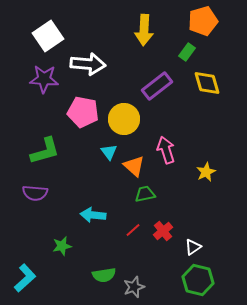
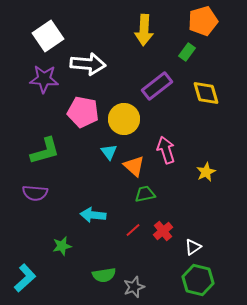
yellow diamond: moved 1 px left, 10 px down
